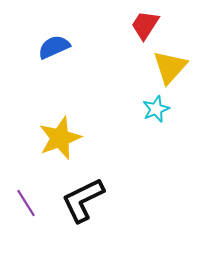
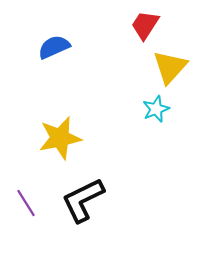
yellow star: rotated 9 degrees clockwise
